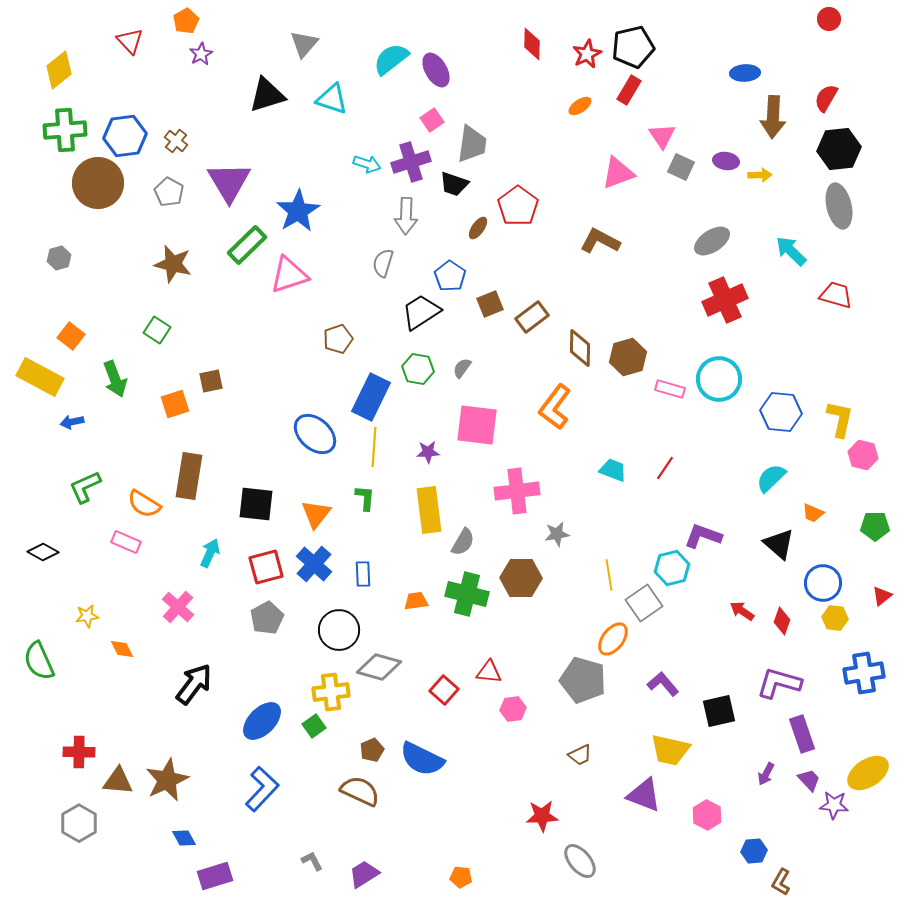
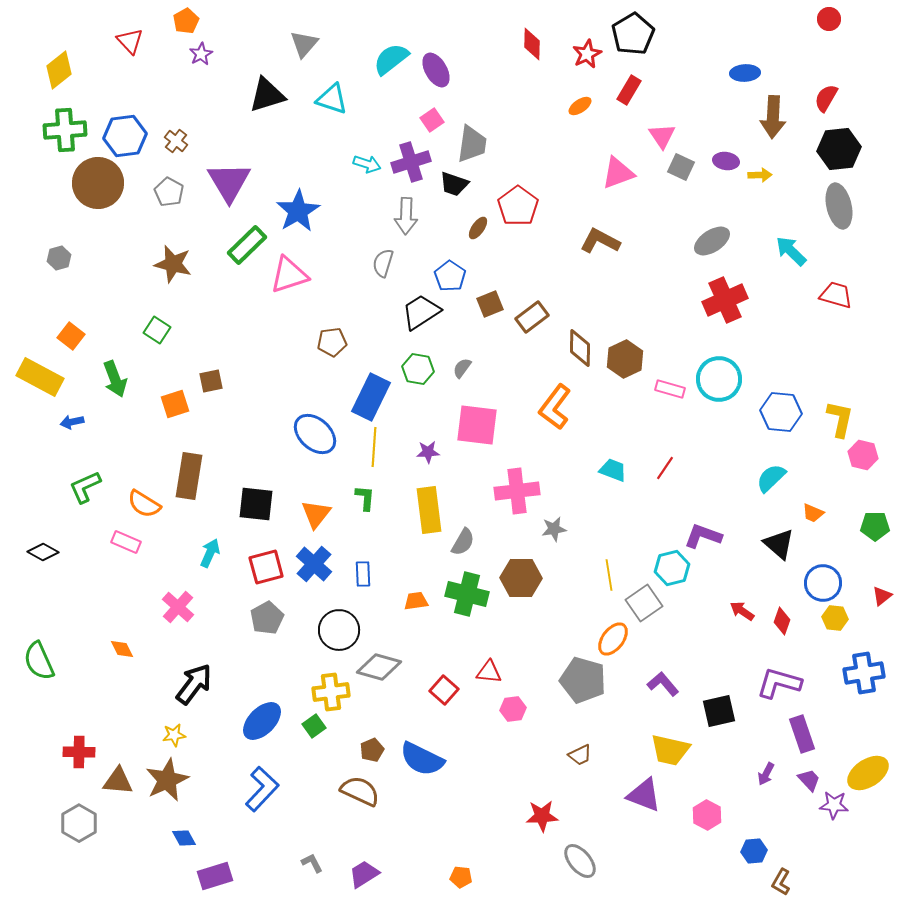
black pentagon at (633, 47): moved 13 px up; rotated 18 degrees counterclockwise
brown pentagon at (338, 339): moved 6 px left, 3 px down; rotated 12 degrees clockwise
brown hexagon at (628, 357): moved 3 px left, 2 px down; rotated 9 degrees counterclockwise
gray star at (557, 534): moved 3 px left, 5 px up
yellow star at (87, 616): moved 87 px right, 119 px down
gray L-shape at (312, 861): moved 2 px down
